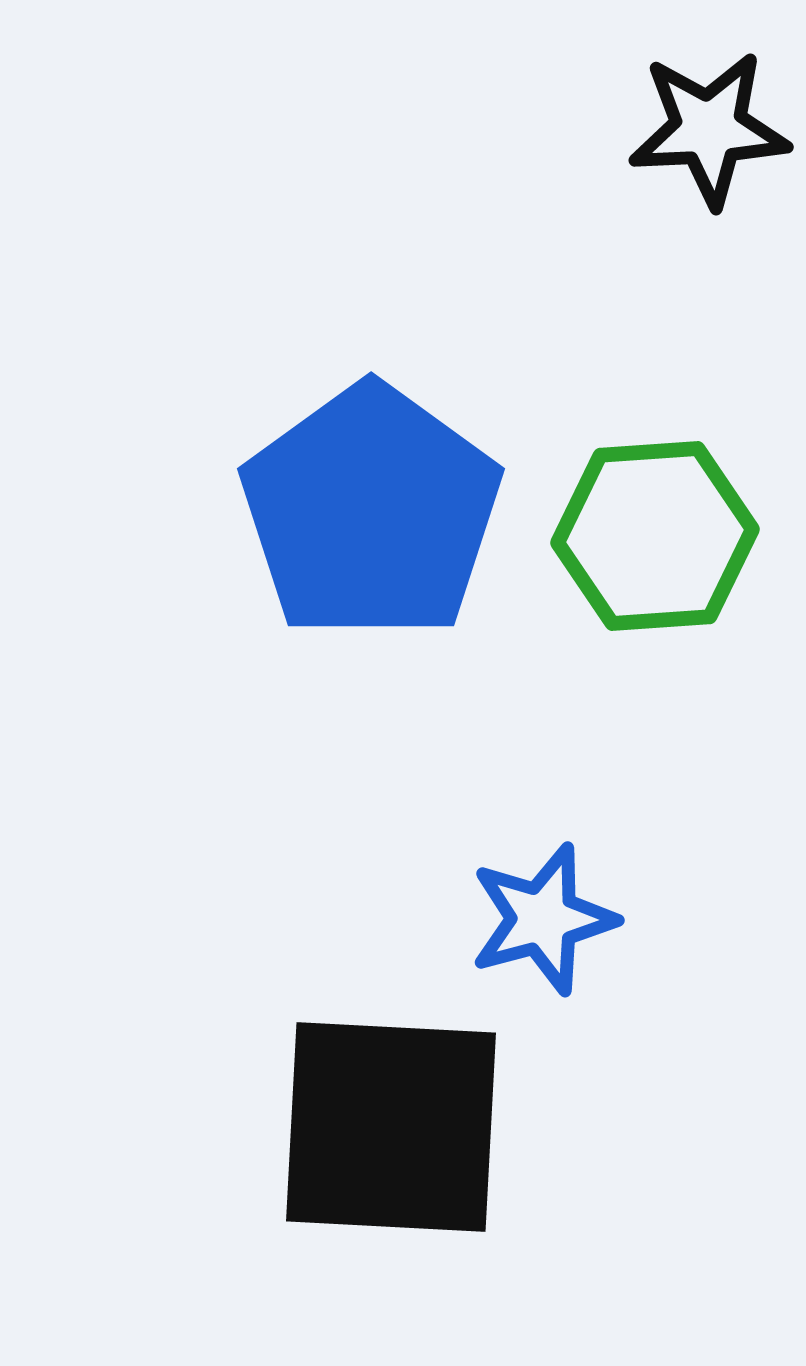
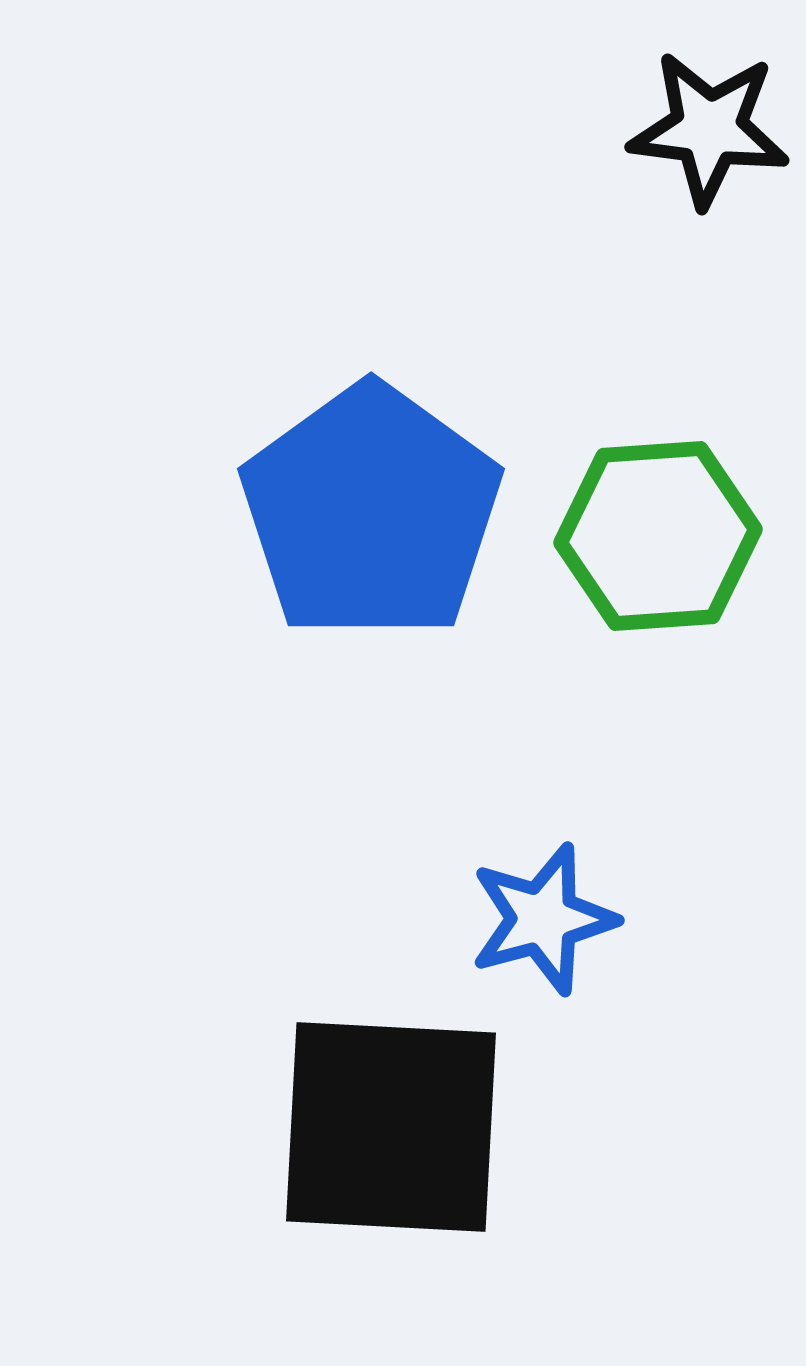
black star: rotated 10 degrees clockwise
green hexagon: moved 3 px right
